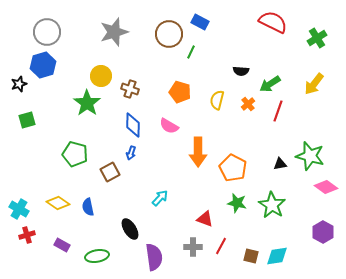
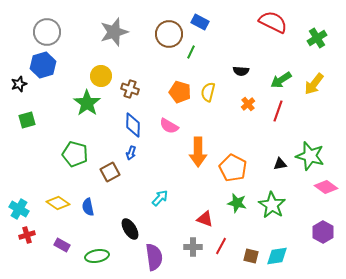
green arrow at (270, 84): moved 11 px right, 4 px up
yellow semicircle at (217, 100): moved 9 px left, 8 px up
